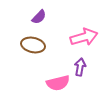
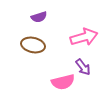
purple semicircle: rotated 28 degrees clockwise
purple arrow: moved 3 px right; rotated 132 degrees clockwise
pink semicircle: moved 5 px right, 1 px up
